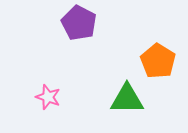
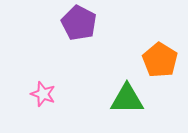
orange pentagon: moved 2 px right, 1 px up
pink star: moved 5 px left, 3 px up
